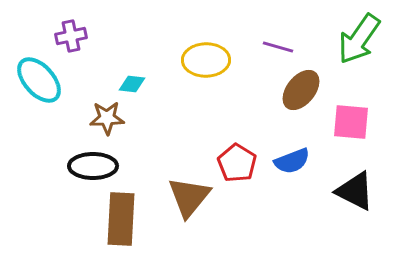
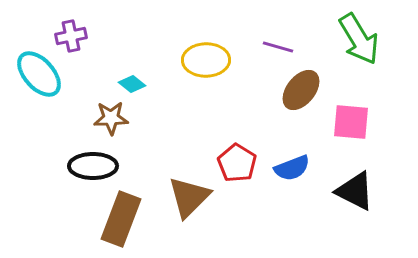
green arrow: rotated 66 degrees counterclockwise
cyan ellipse: moved 6 px up
cyan diamond: rotated 32 degrees clockwise
brown star: moved 4 px right
blue semicircle: moved 7 px down
brown triangle: rotated 6 degrees clockwise
brown rectangle: rotated 18 degrees clockwise
